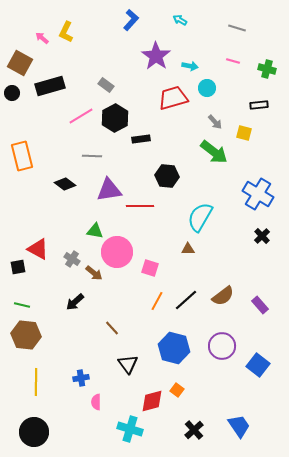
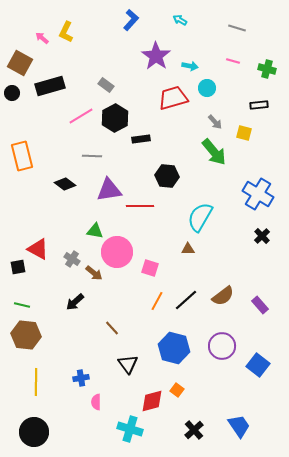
green arrow at (214, 152): rotated 12 degrees clockwise
